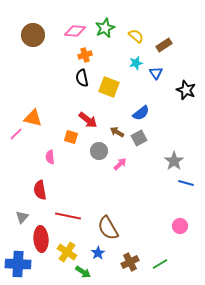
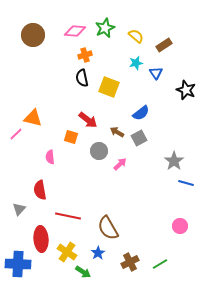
gray triangle: moved 3 px left, 8 px up
